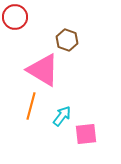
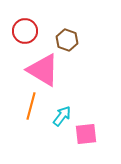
red circle: moved 10 px right, 14 px down
